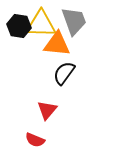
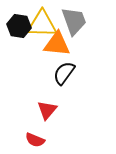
yellow triangle: moved 1 px right
